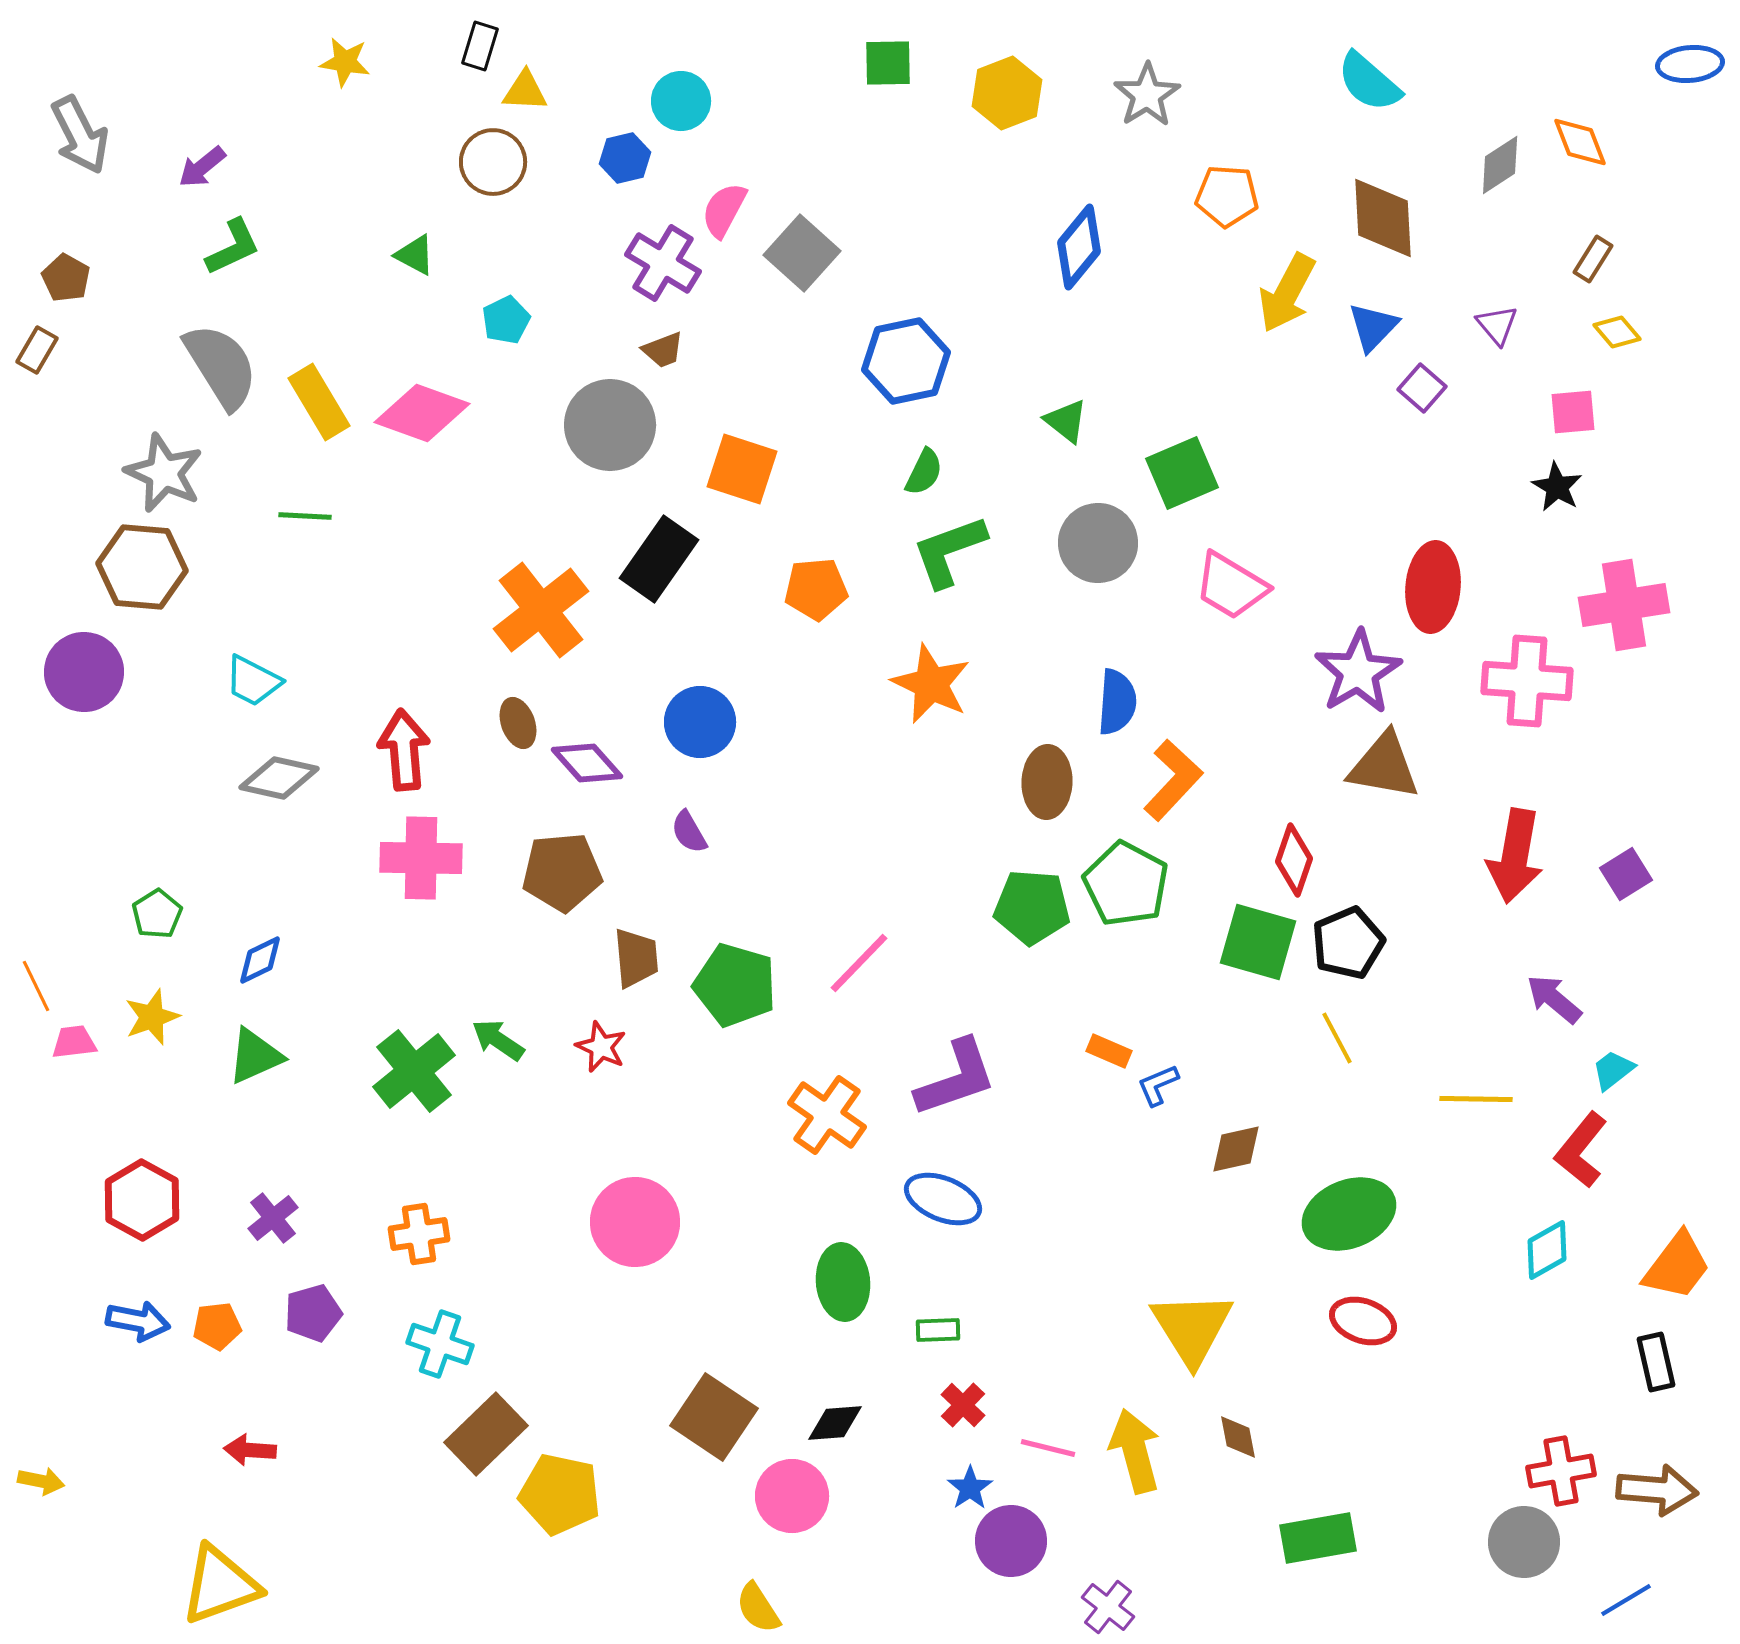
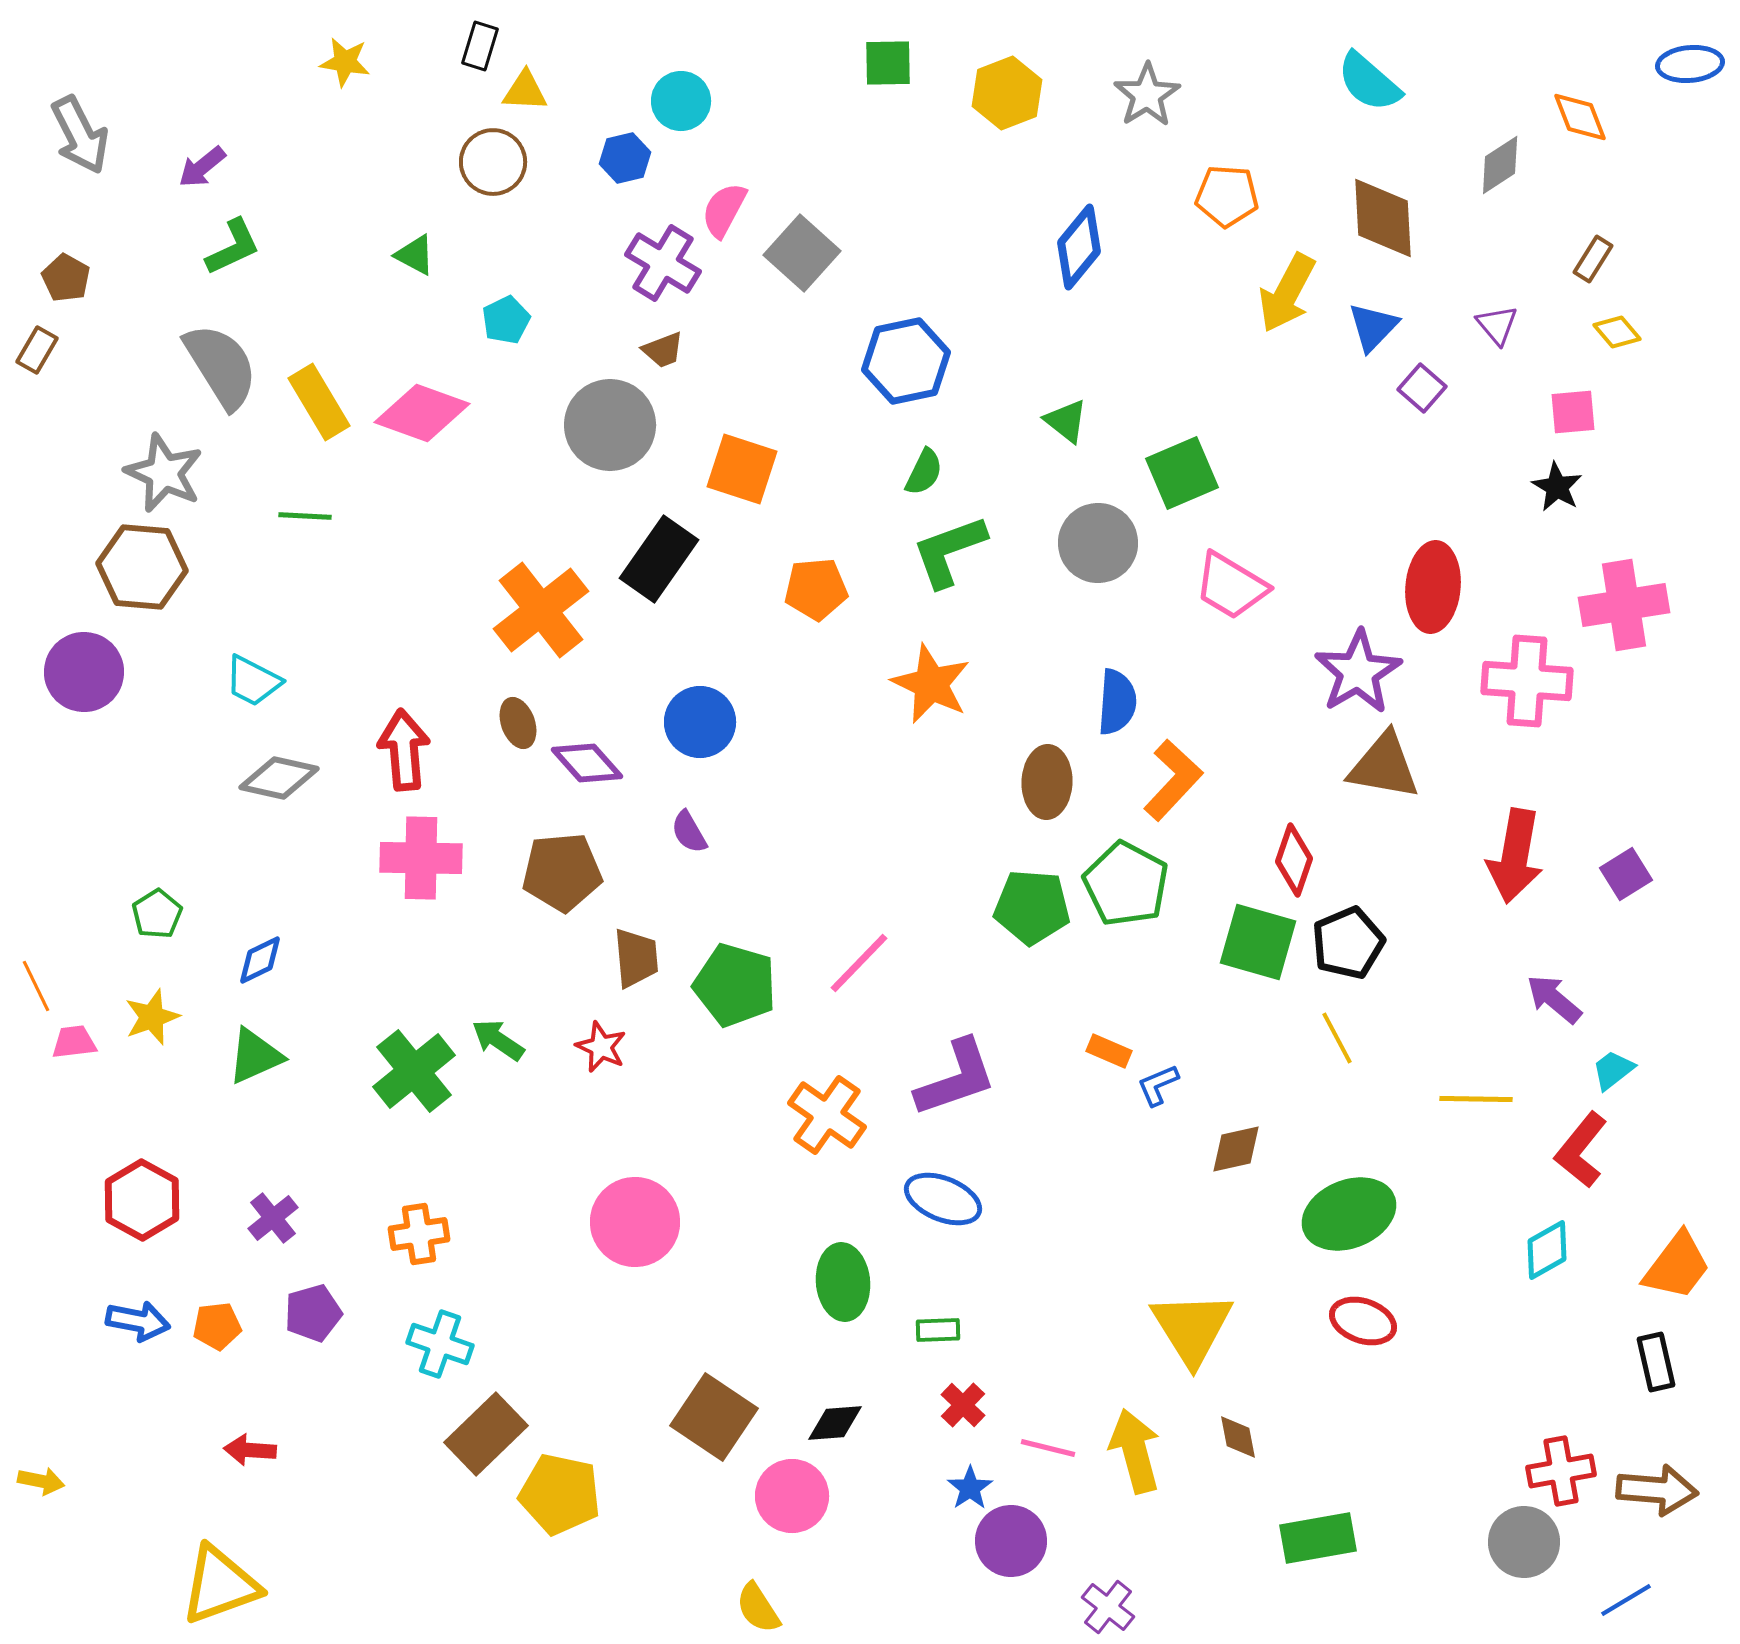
orange diamond at (1580, 142): moved 25 px up
